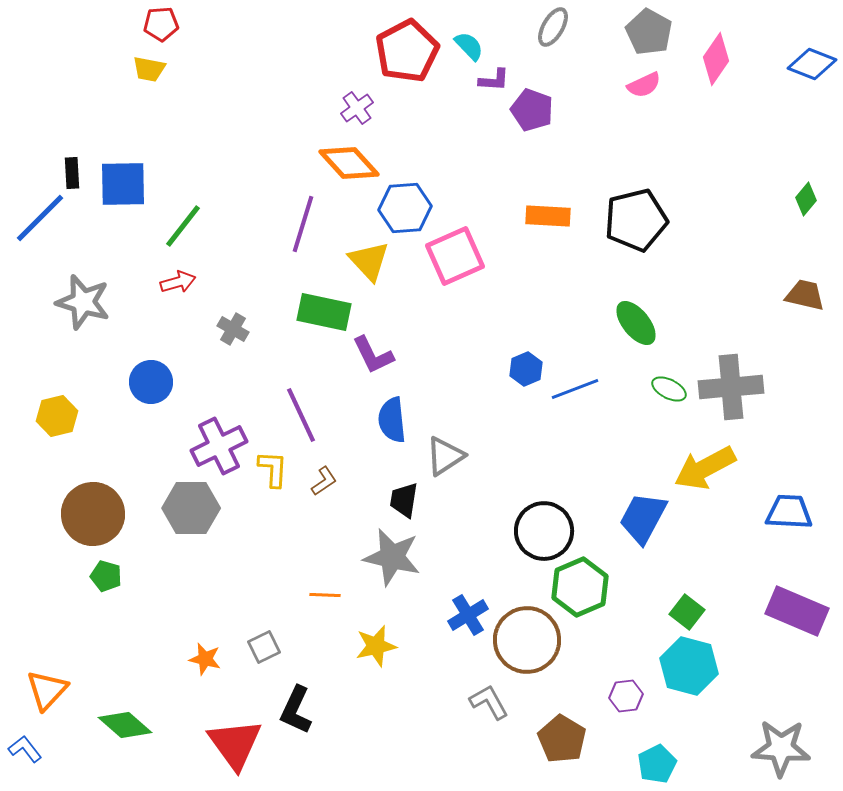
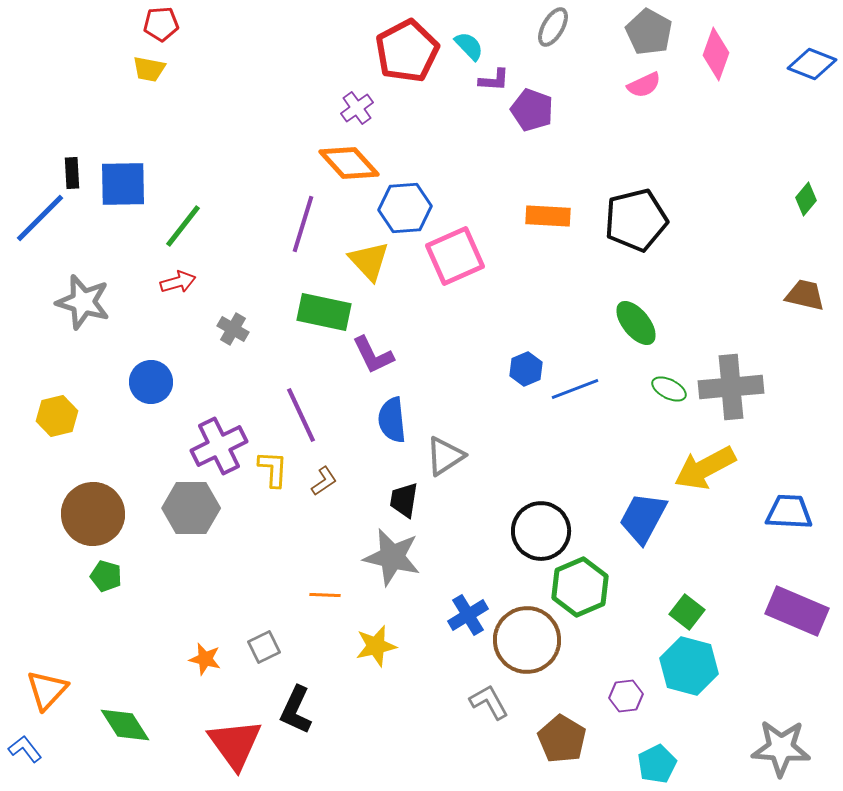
pink diamond at (716, 59): moved 5 px up; rotated 15 degrees counterclockwise
black circle at (544, 531): moved 3 px left
green diamond at (125, 725): rotated 16 degrees clockwise
